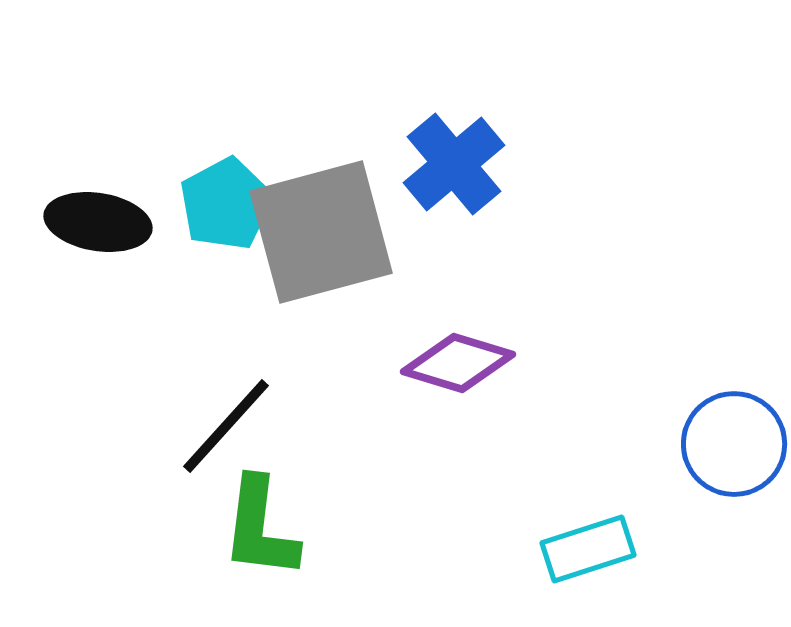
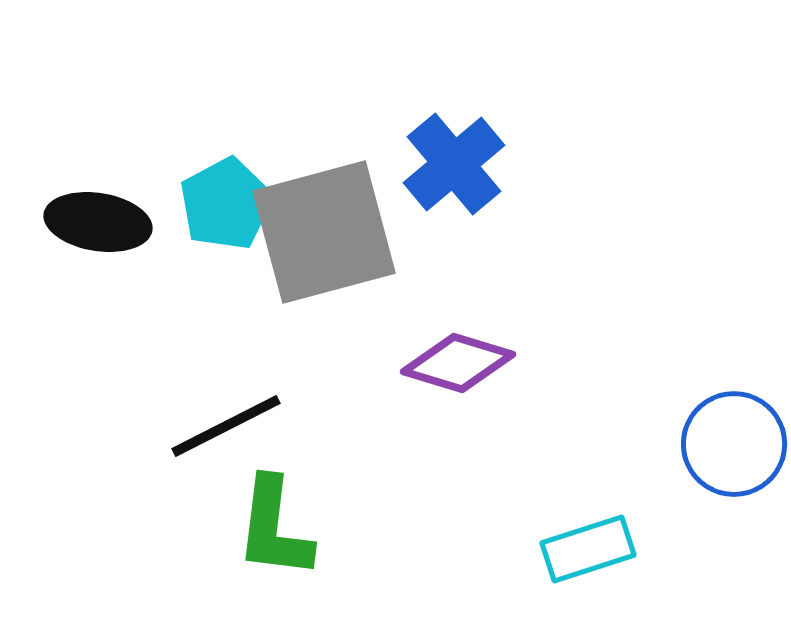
gray square: moved 3 px right
black line: rotated 21 degrees clockwise
green L-shape: moved 14 px right
